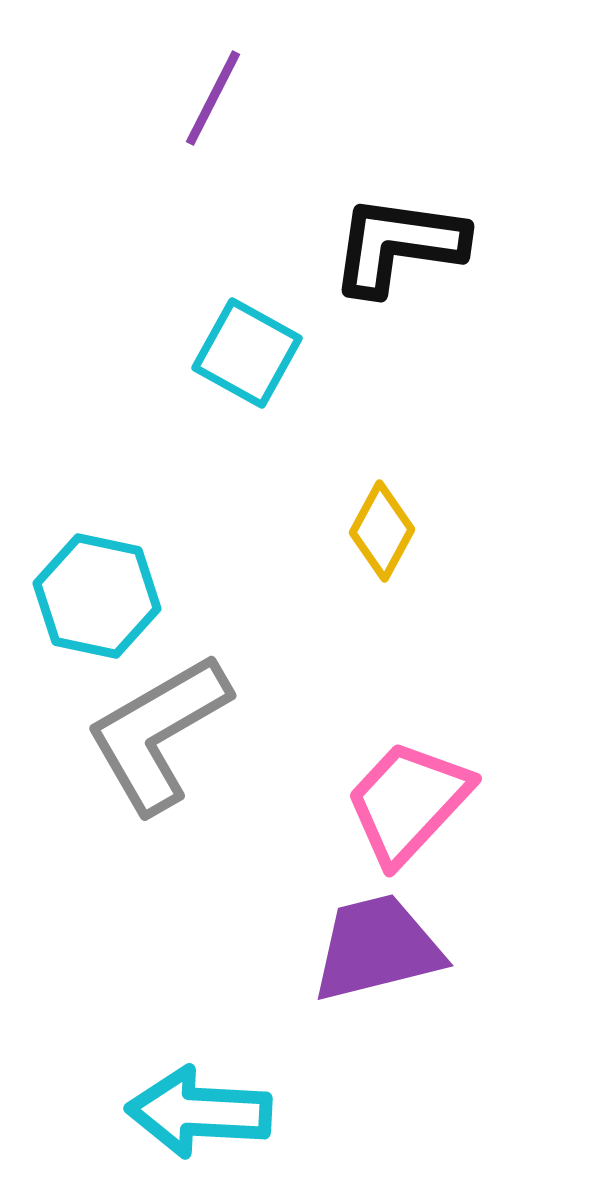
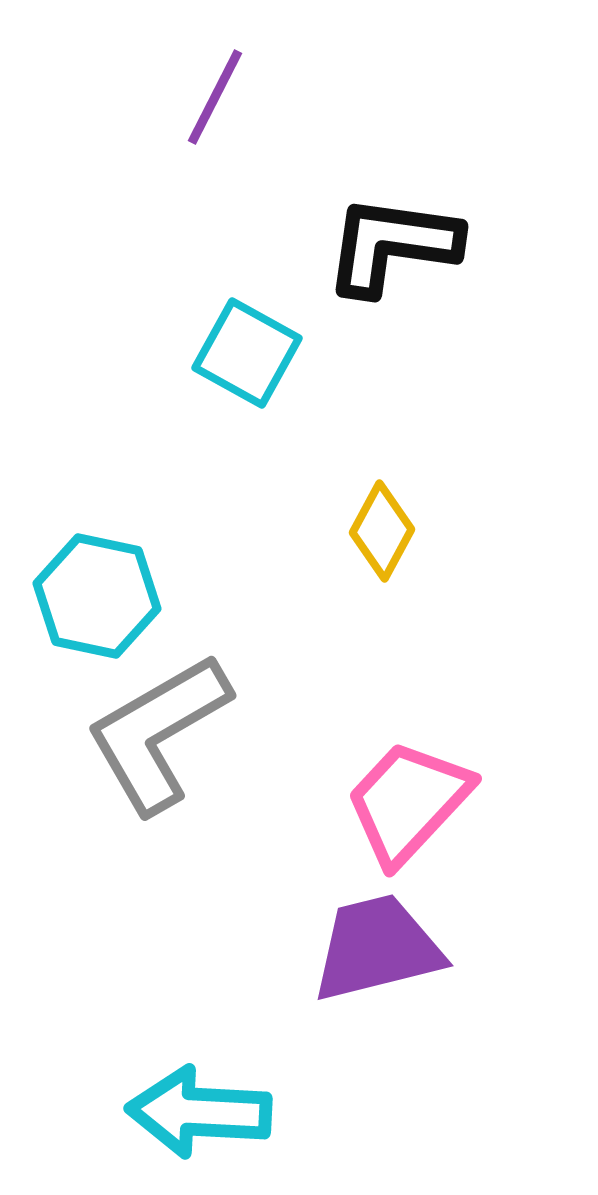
purple line: moved 2 px right, 1 px up
black L-shape: moved 6 px left
